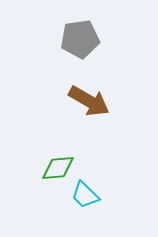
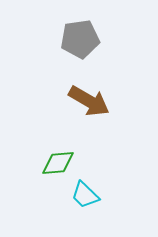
green diamond: moved 5 px up
